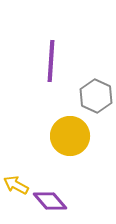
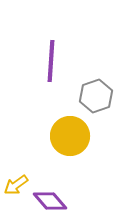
gray hexagon: rotated 16 degrees clockwise
yellow arrow: rotated 65 degrees counterclockwise
